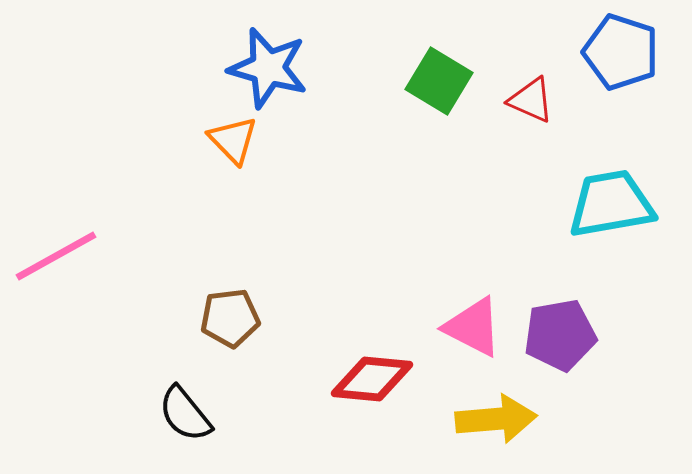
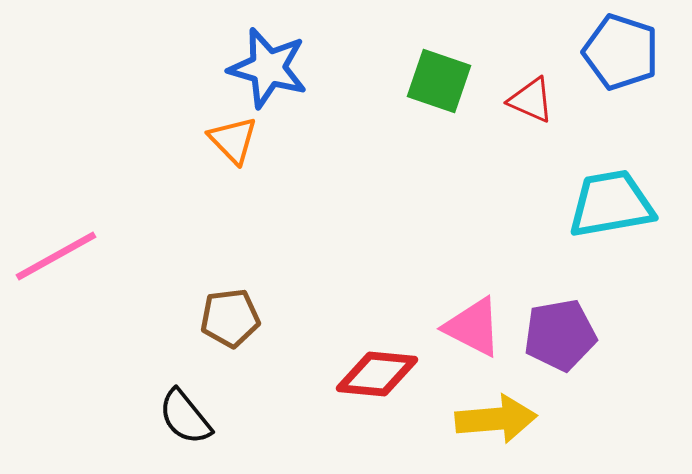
green square: rotated 12 degrees counterclockwise
red diamond: moved 5 px right, 5 px up
black semicircle: moved 3 px down
